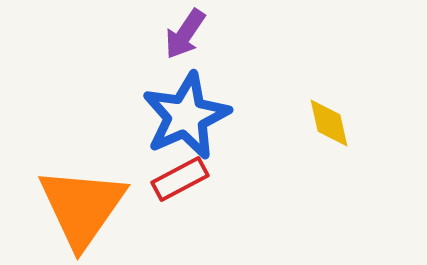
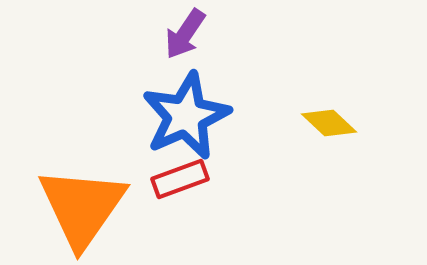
yellow diamond: rotated 34 degrees counterclockwise
red rectangle: rotated 8 degrees clockwise
